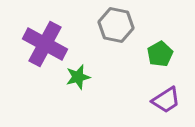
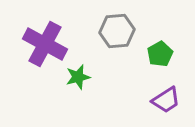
gray hexagon: moved 1 px right, 6 px down; rotated 16 degrees counterclockwise
